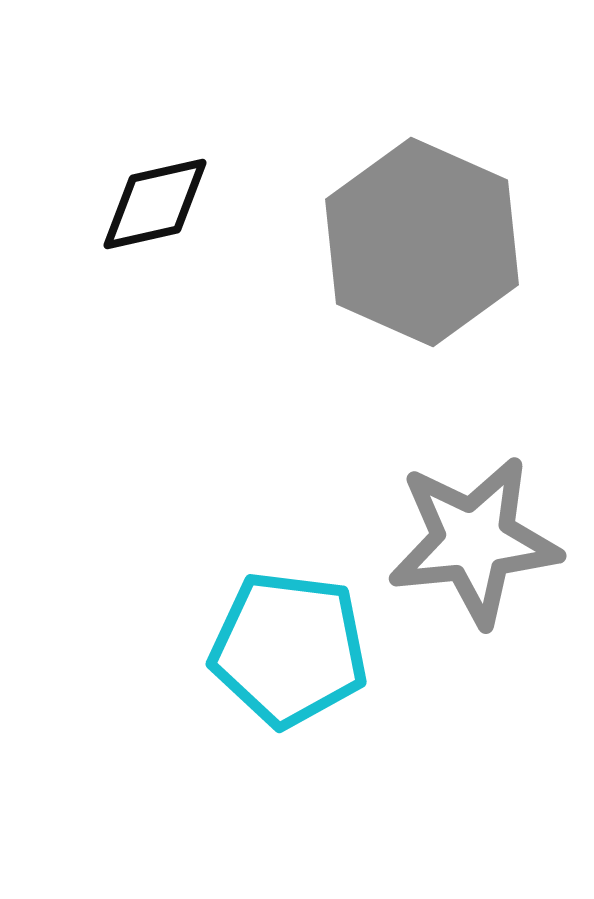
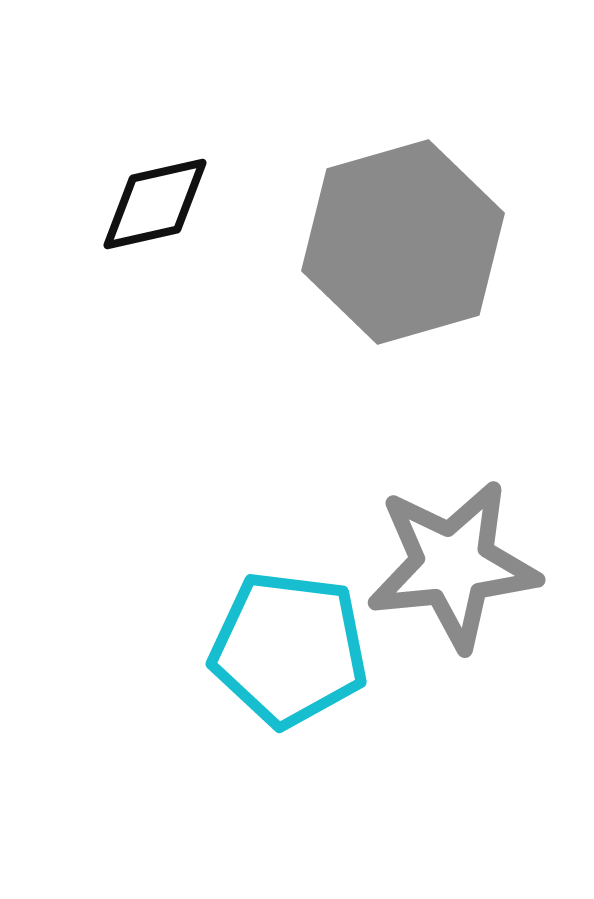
gray hexagon: moved 19 px left; rotated 20 degrees clockwise
gray star: moved 21 px left, 24 px down
